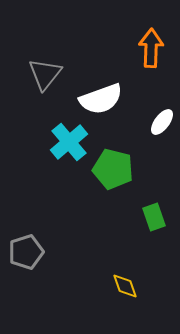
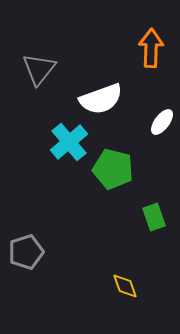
gray triangle: moved 6 px left, 5 px up
